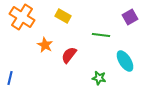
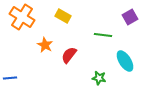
green line: moved 2 px right
blue line: rotated 72 degrees clockwise
